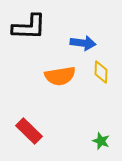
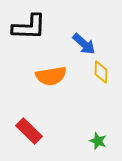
blue arrow: moved 1 px right, 1 px down; rotated 35 degrees clockwise
orange semicircle: moved 9 px left
green star: moved 3 px left
